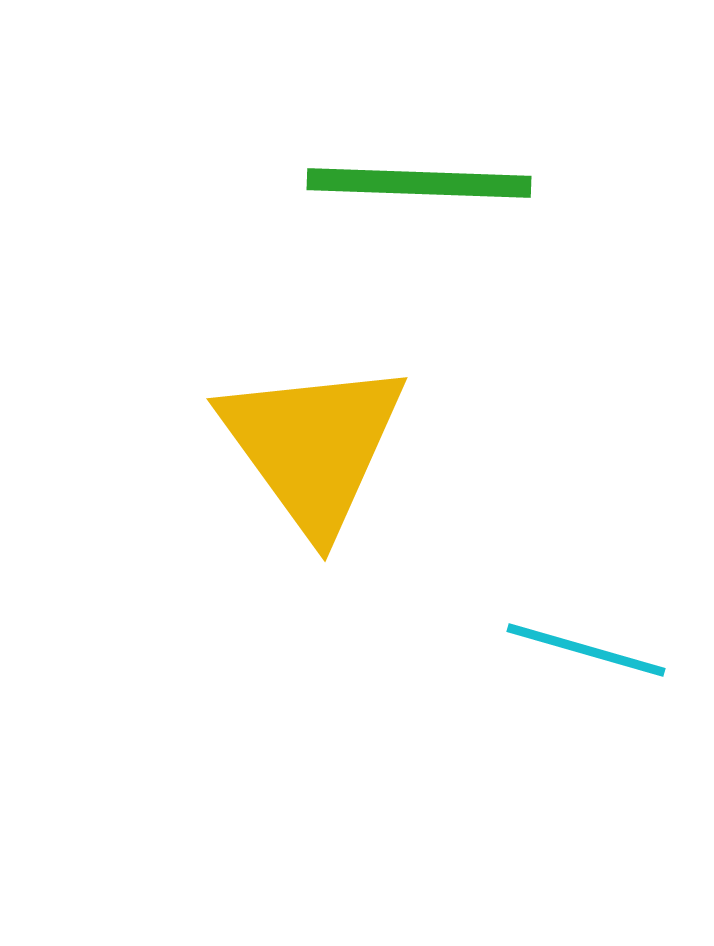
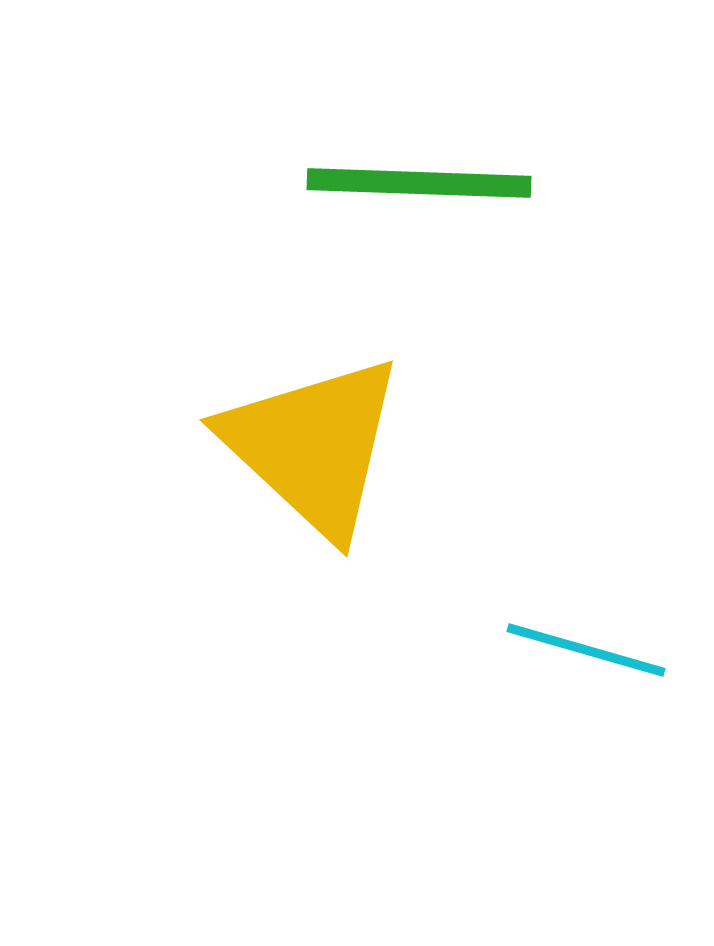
yellow triangle: rotated 11 degrees counterclockwise
